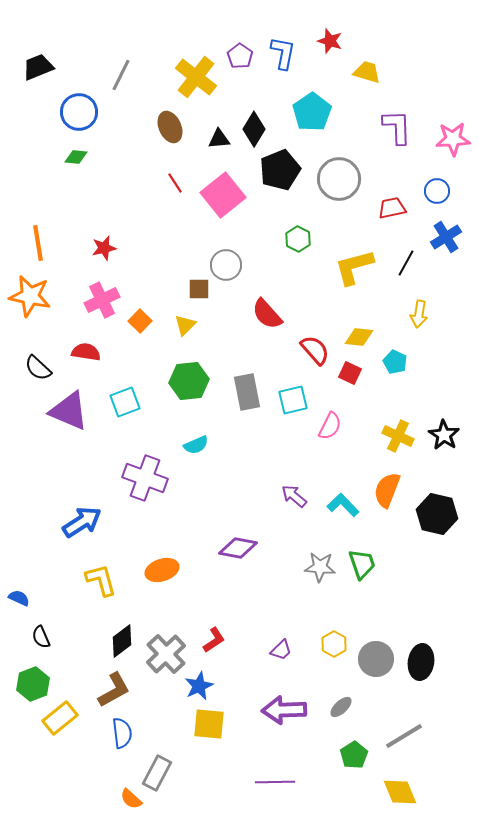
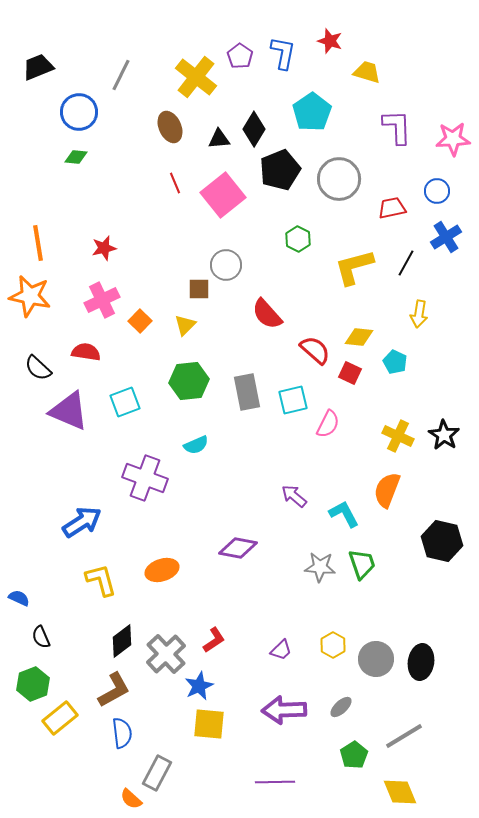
red line at (175, 183): rotated 10 degrees clockwise
red semicircle at (315, 350): rotated 8 degrees counterclockwise
pink semicircle at (330, 426): moved 2 px left, 2 px up
cyan L-shape at (343, 505): moved 1 px right, 9 px down; rotated 16 degrees clockwise
black hexagon at (437, 514): moved 5 px right, 27 px down
yellow hexagon at (334, 644): moved 1 px left, 1 px down
